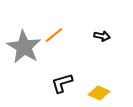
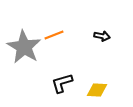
orange line: rotated 18 degrees clockwise
yellow diamond: moved 2 px left, 3 px up; rotated 20 degrees counterclockwise
